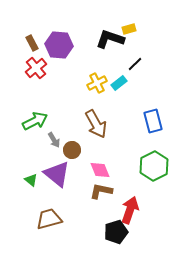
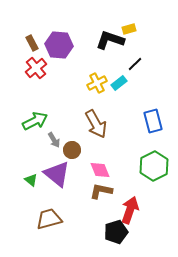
black L-shape: moved 1 px down
